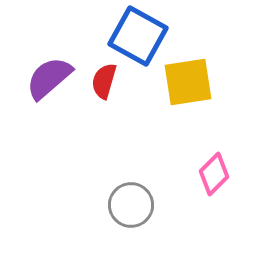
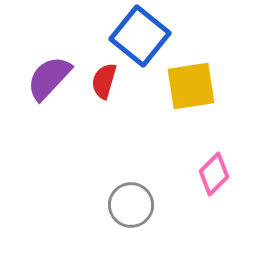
blue square: moved 2 px right; rotated 10 degrees clockwise
purple semicircle: rotated 6 degrees counterclockwise
yellow square: moved 3 px right, 4 px down
